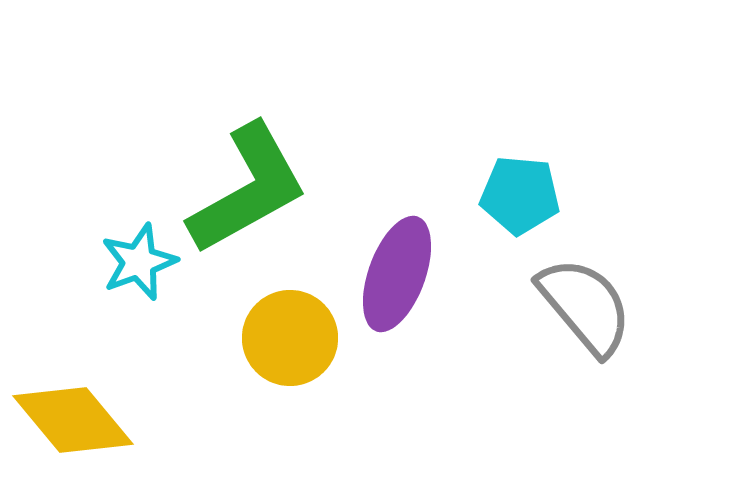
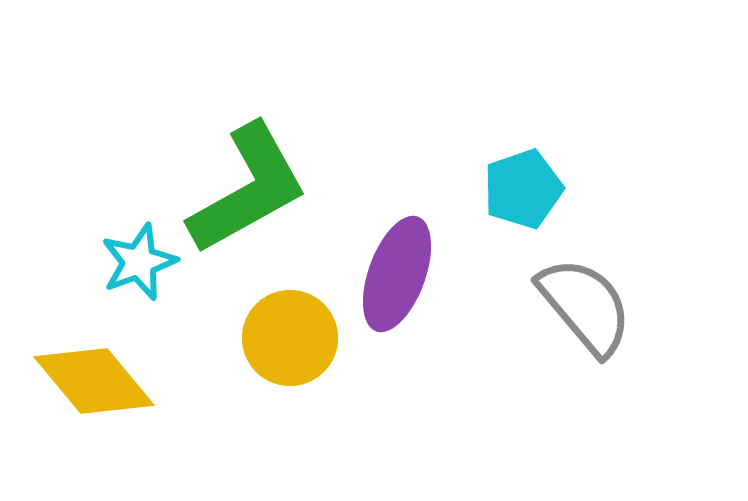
cyan pentagon: moved 3 px right, 6 px up; rotated 24 degrees counterclockwise
yellow diamond: moved 21 px right, 39 px up
